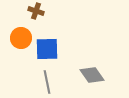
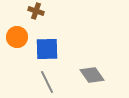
orange circle: moved 4 px left, 1 px up
gray line: rotated 15 degrees counterclockwise
